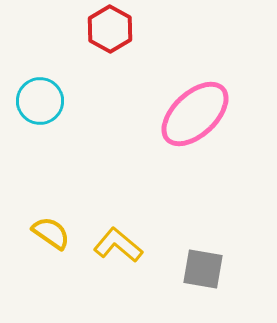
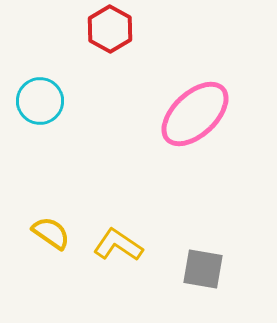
yellow L-shape: rotated 6 degrees counterclockwise
